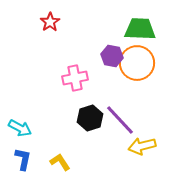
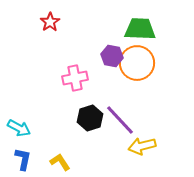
cyan arrow: moved 1 px left
